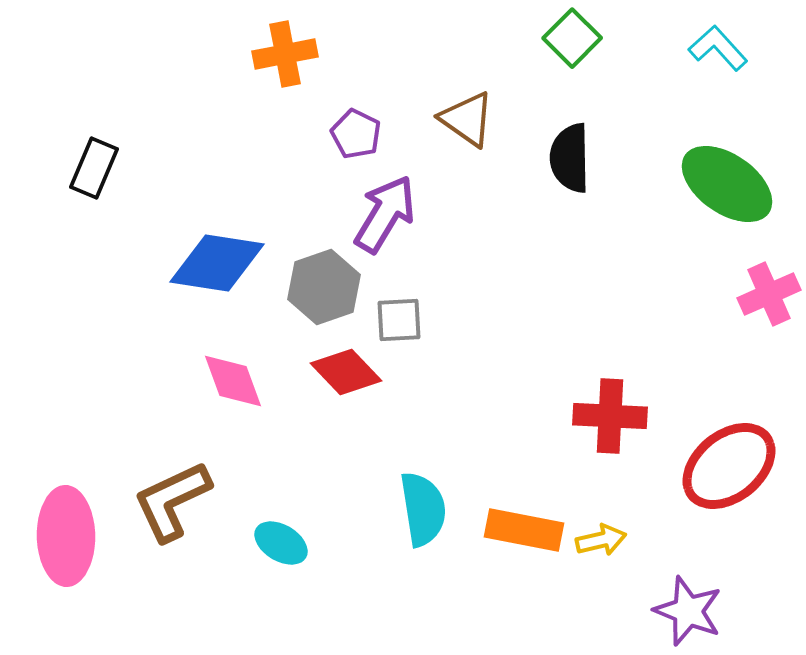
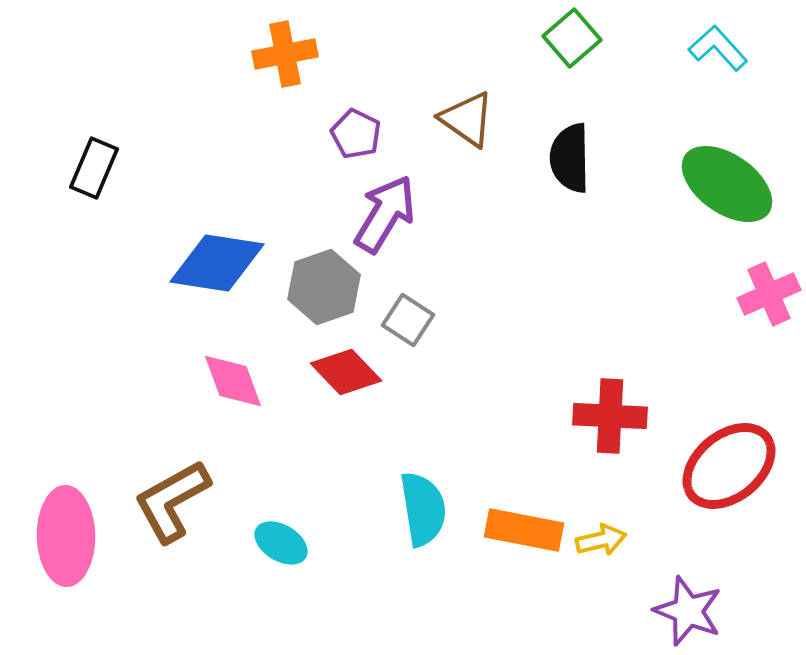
green square: rotated 4 degrees clockwise
gray square: moved 9 px right; rotated 36 degrees clockwise
brown L-shape: rotated 4 degrees counterclockwise
